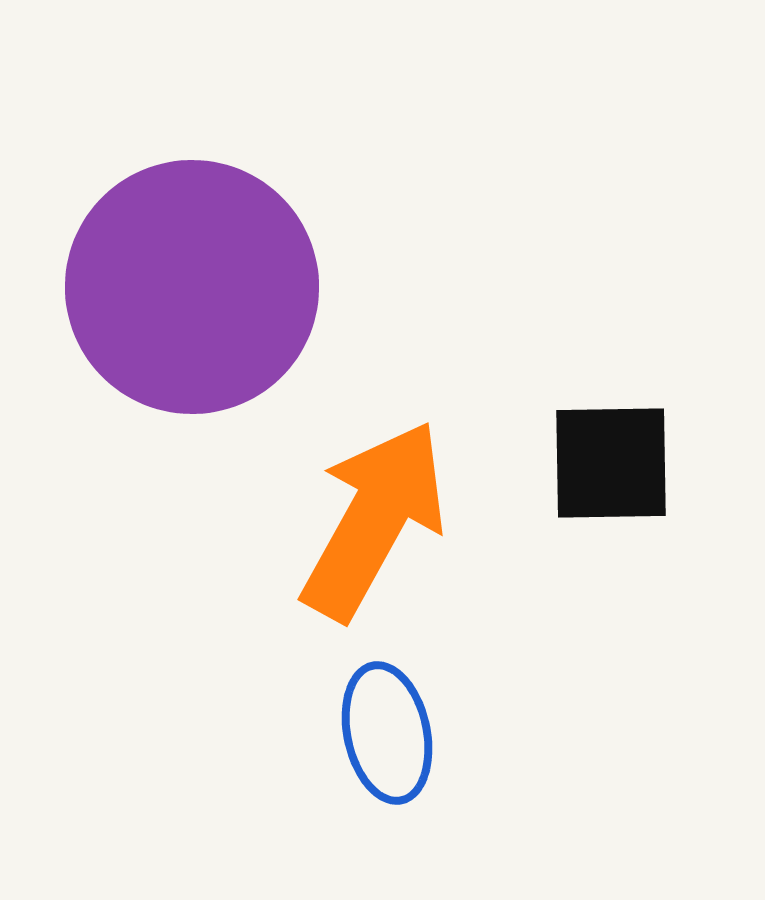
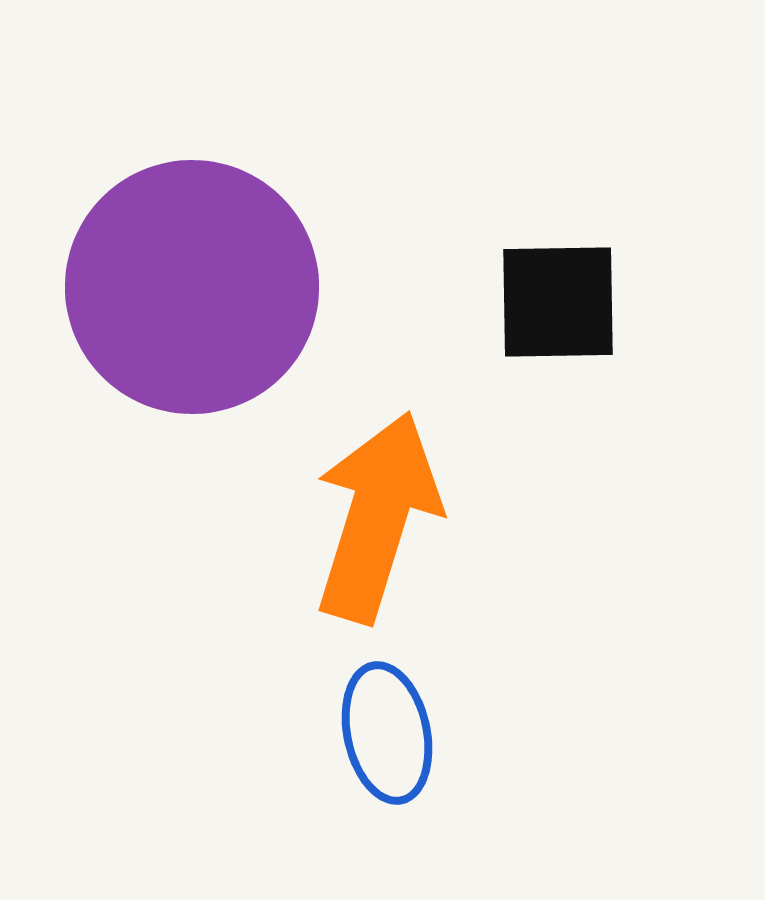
black square: moved 53 px left, 161 px up
orange arrow: moved 3 px right, 3 px up; rotated 12 degrees counterclockwise
